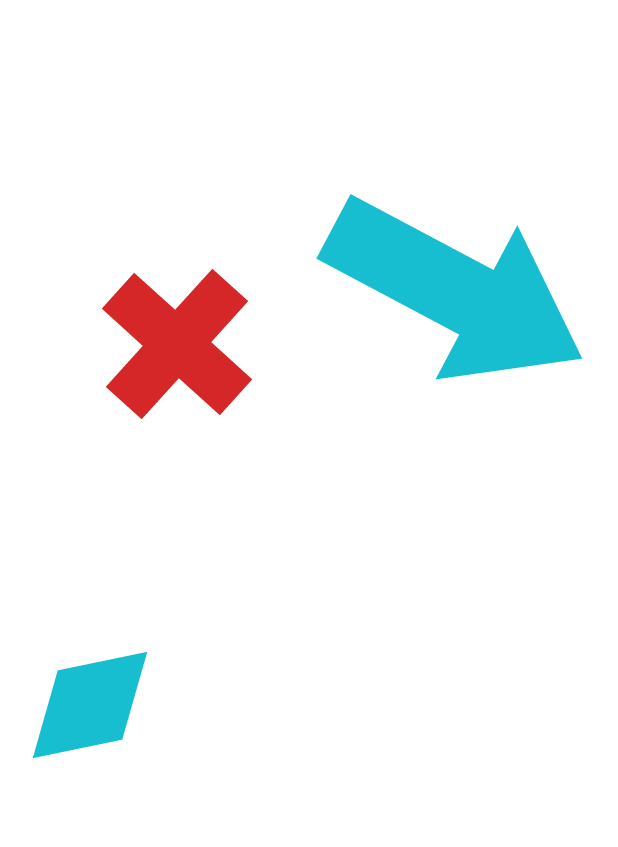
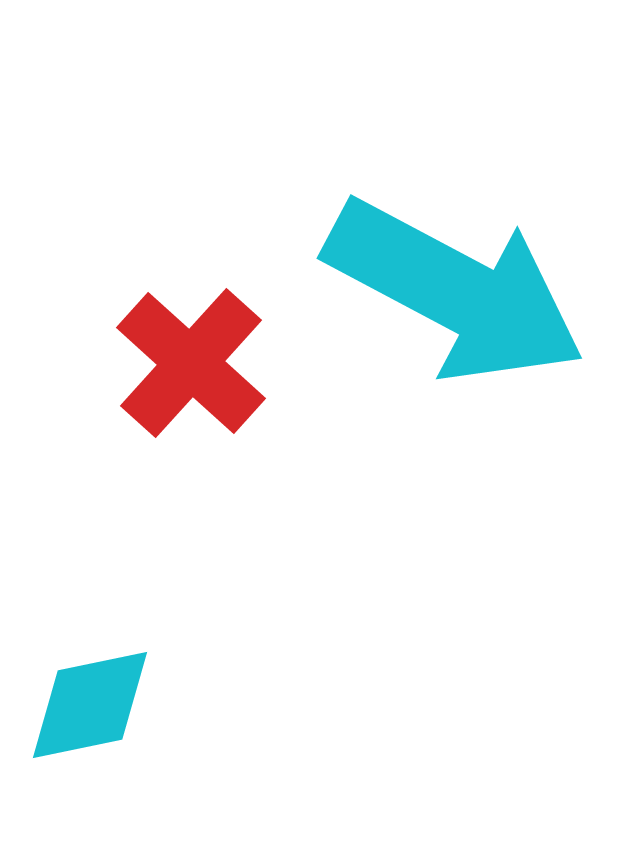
red cross: moved 14 px right, 19 px down
